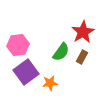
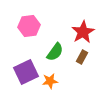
pink hexagon: moved 11 px right, 19 px up
green semicircle: moved 6 px left
purple square: rotated 10 degrees clockwise
orange star: moved 2 px up
